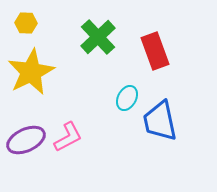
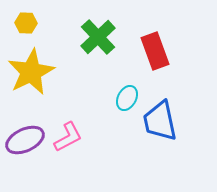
purple ellipse: moved 1 px left
